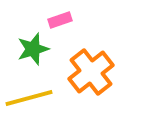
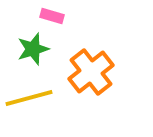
pink rectangle: moved 8 px left, 4 px up; rotated 35 degrees clockwise
